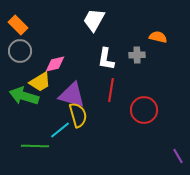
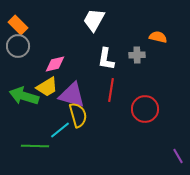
gray circle: moved 2 px left, 5 px up
yellow trapezoid: moved 7 px right, 5 px down
red circle: moved 1 px right, 1 px up
